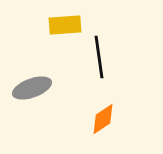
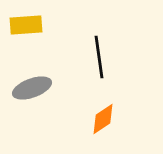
yellow rectangle: moved 39 px left
